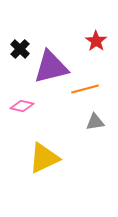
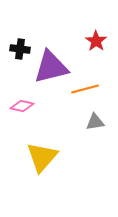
black cross: rotated 36 degrees counterclockwise
yellow triangle: moved 2 px left, 1 px up; rotated 24 degrees counterclockwise
